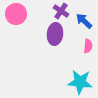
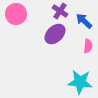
purple cross: moved 1 px left
purple ellipse: rotated 40 degrees clockwise
